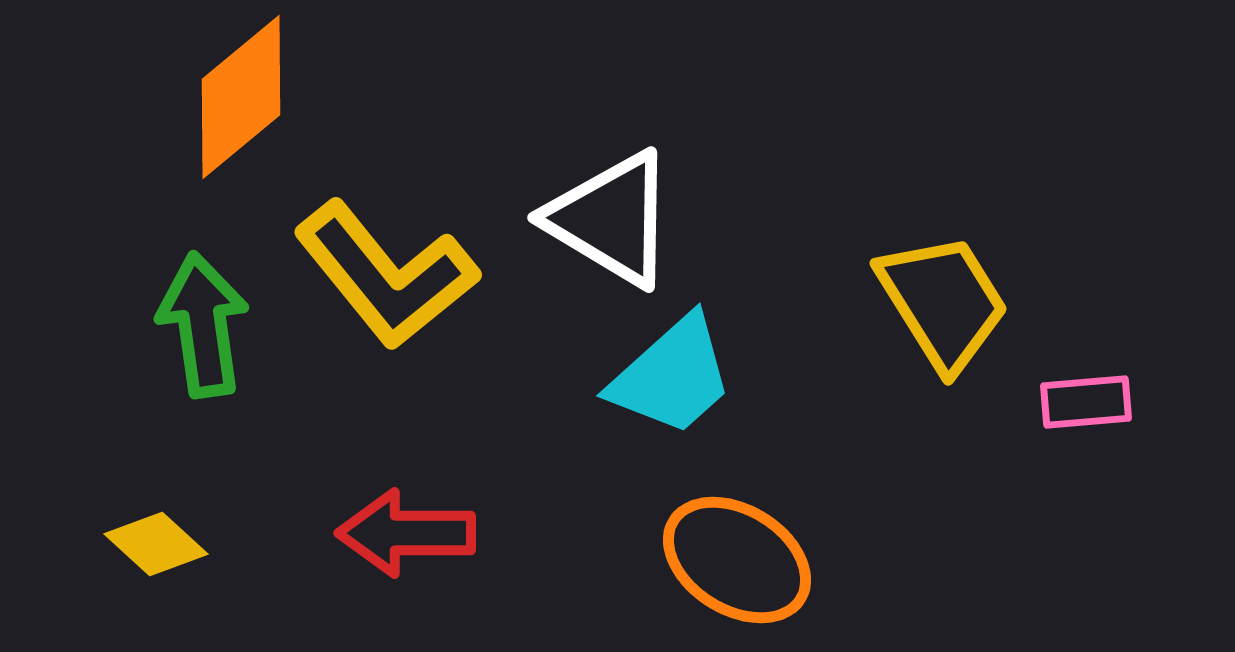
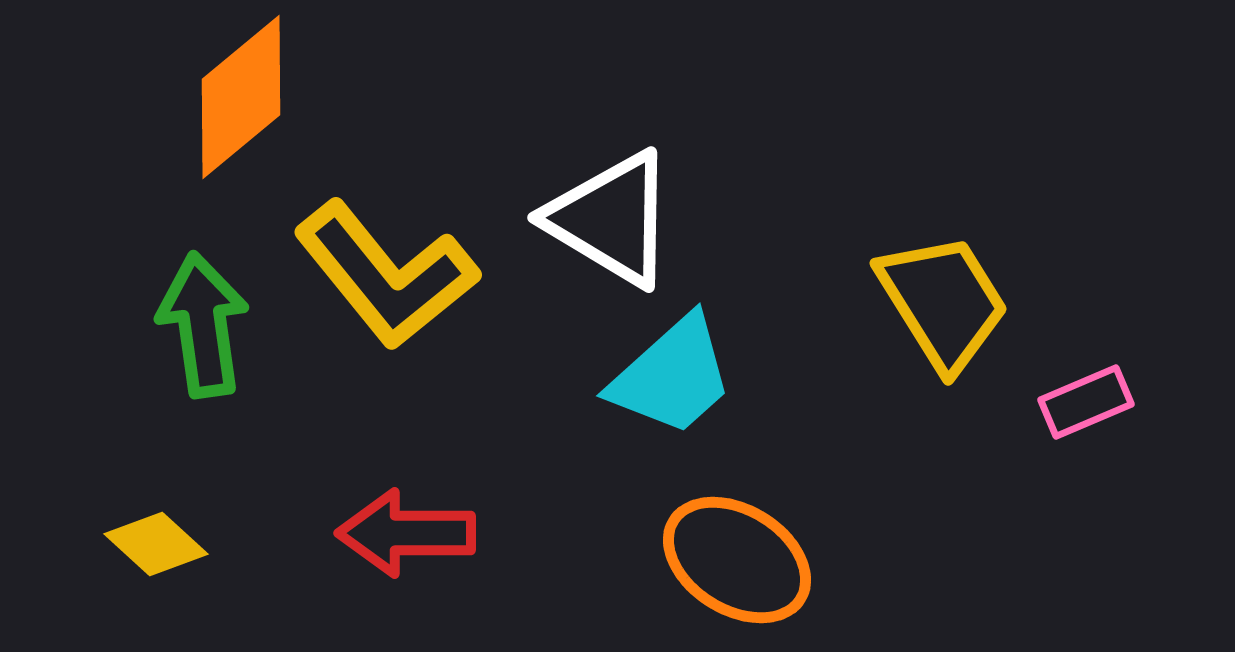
pink rectangle: rotated 18 degrees counterclockwise
